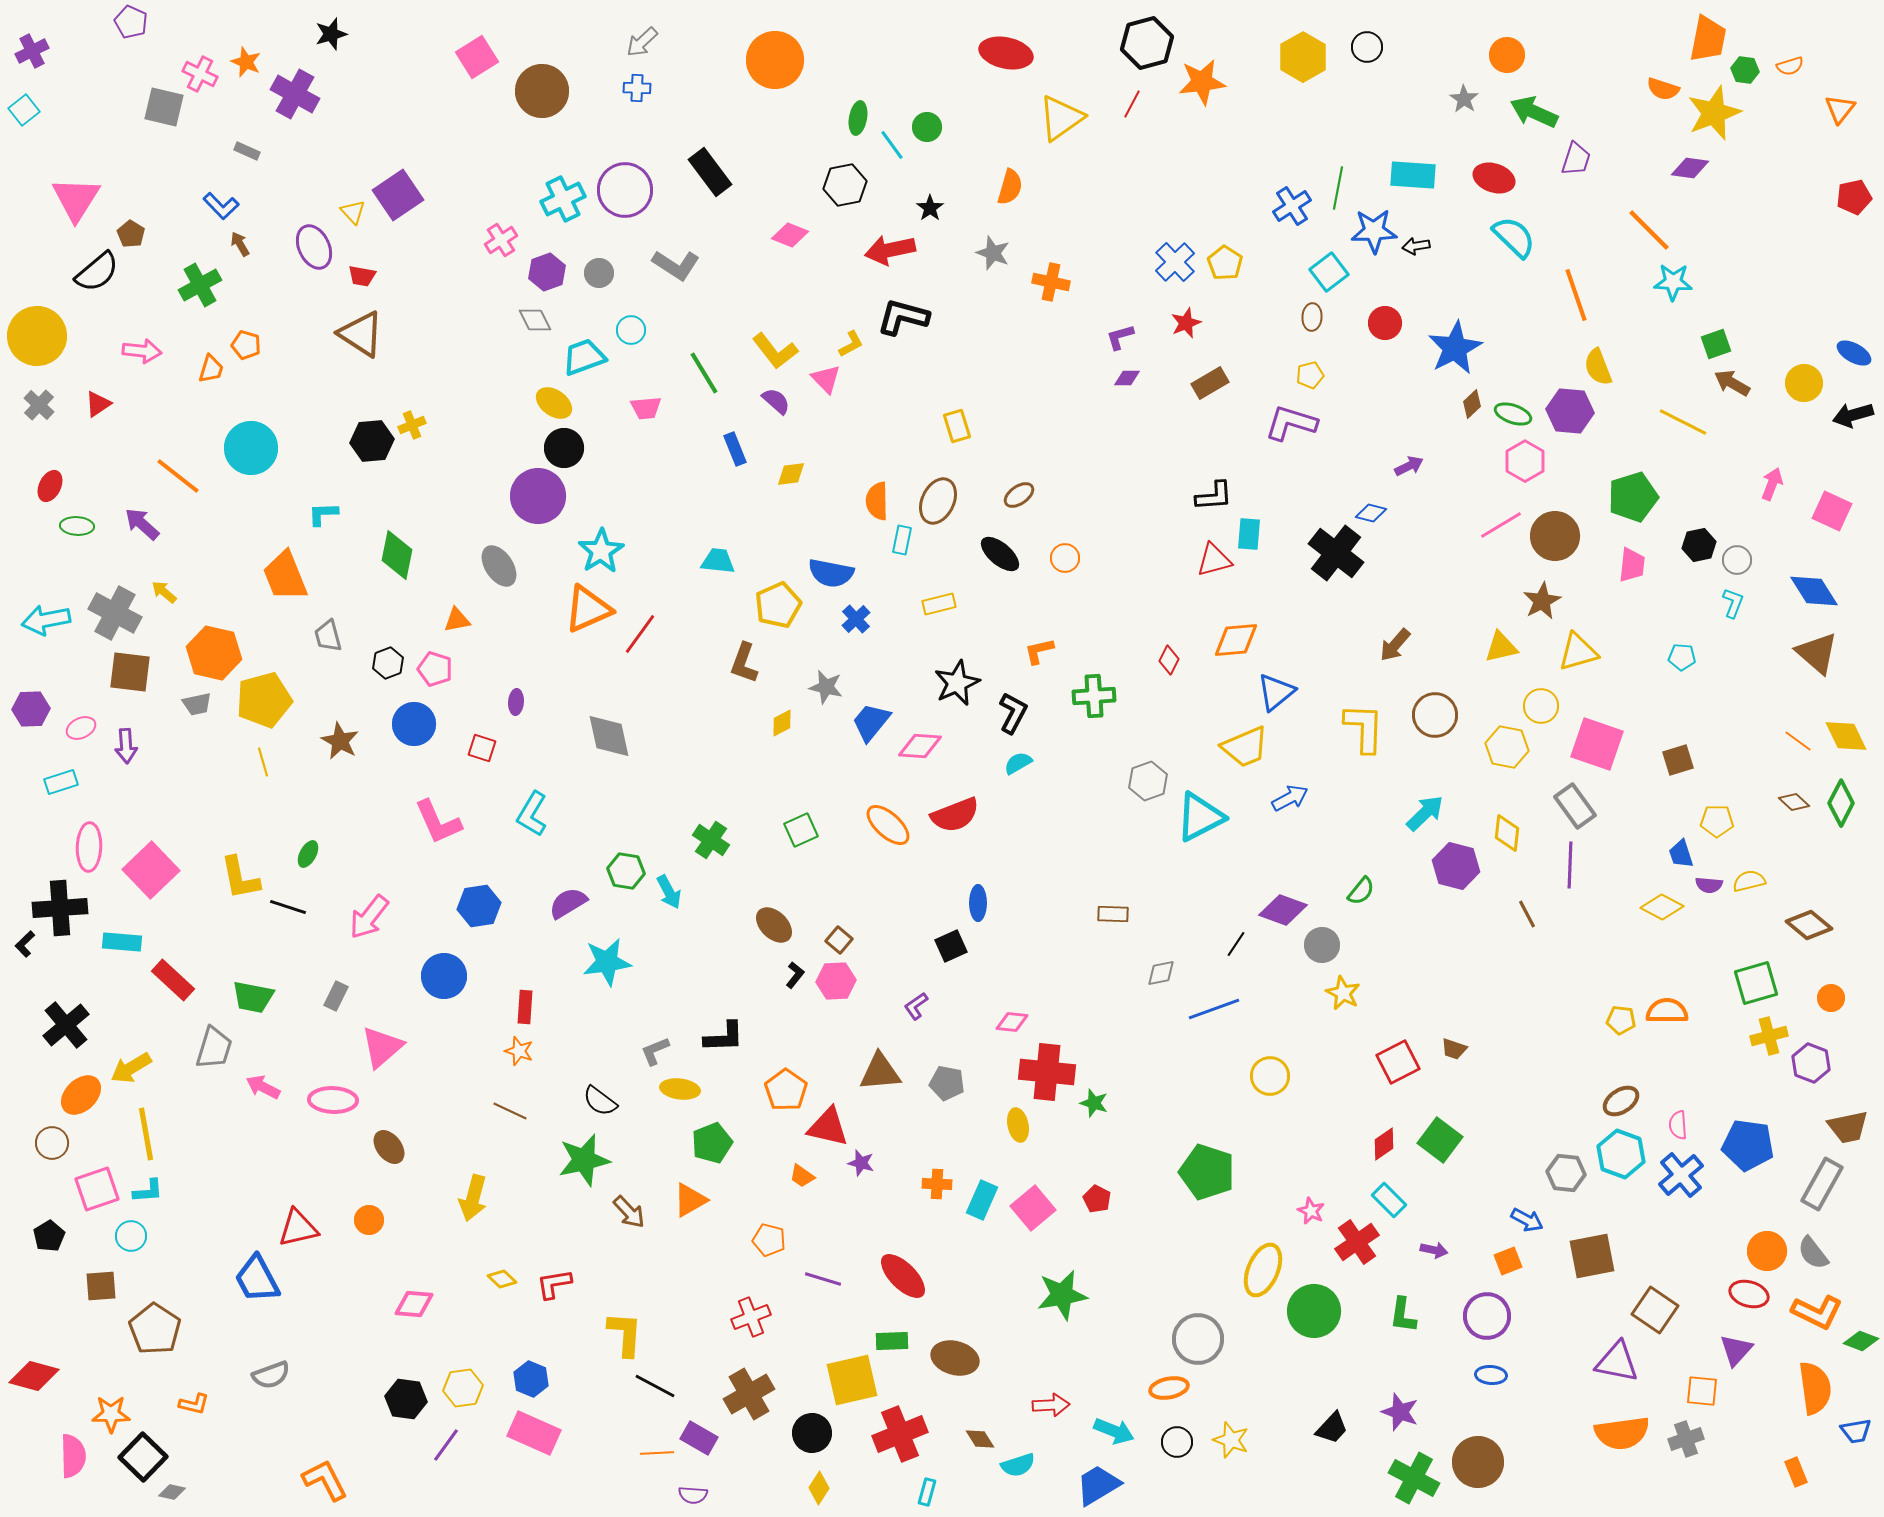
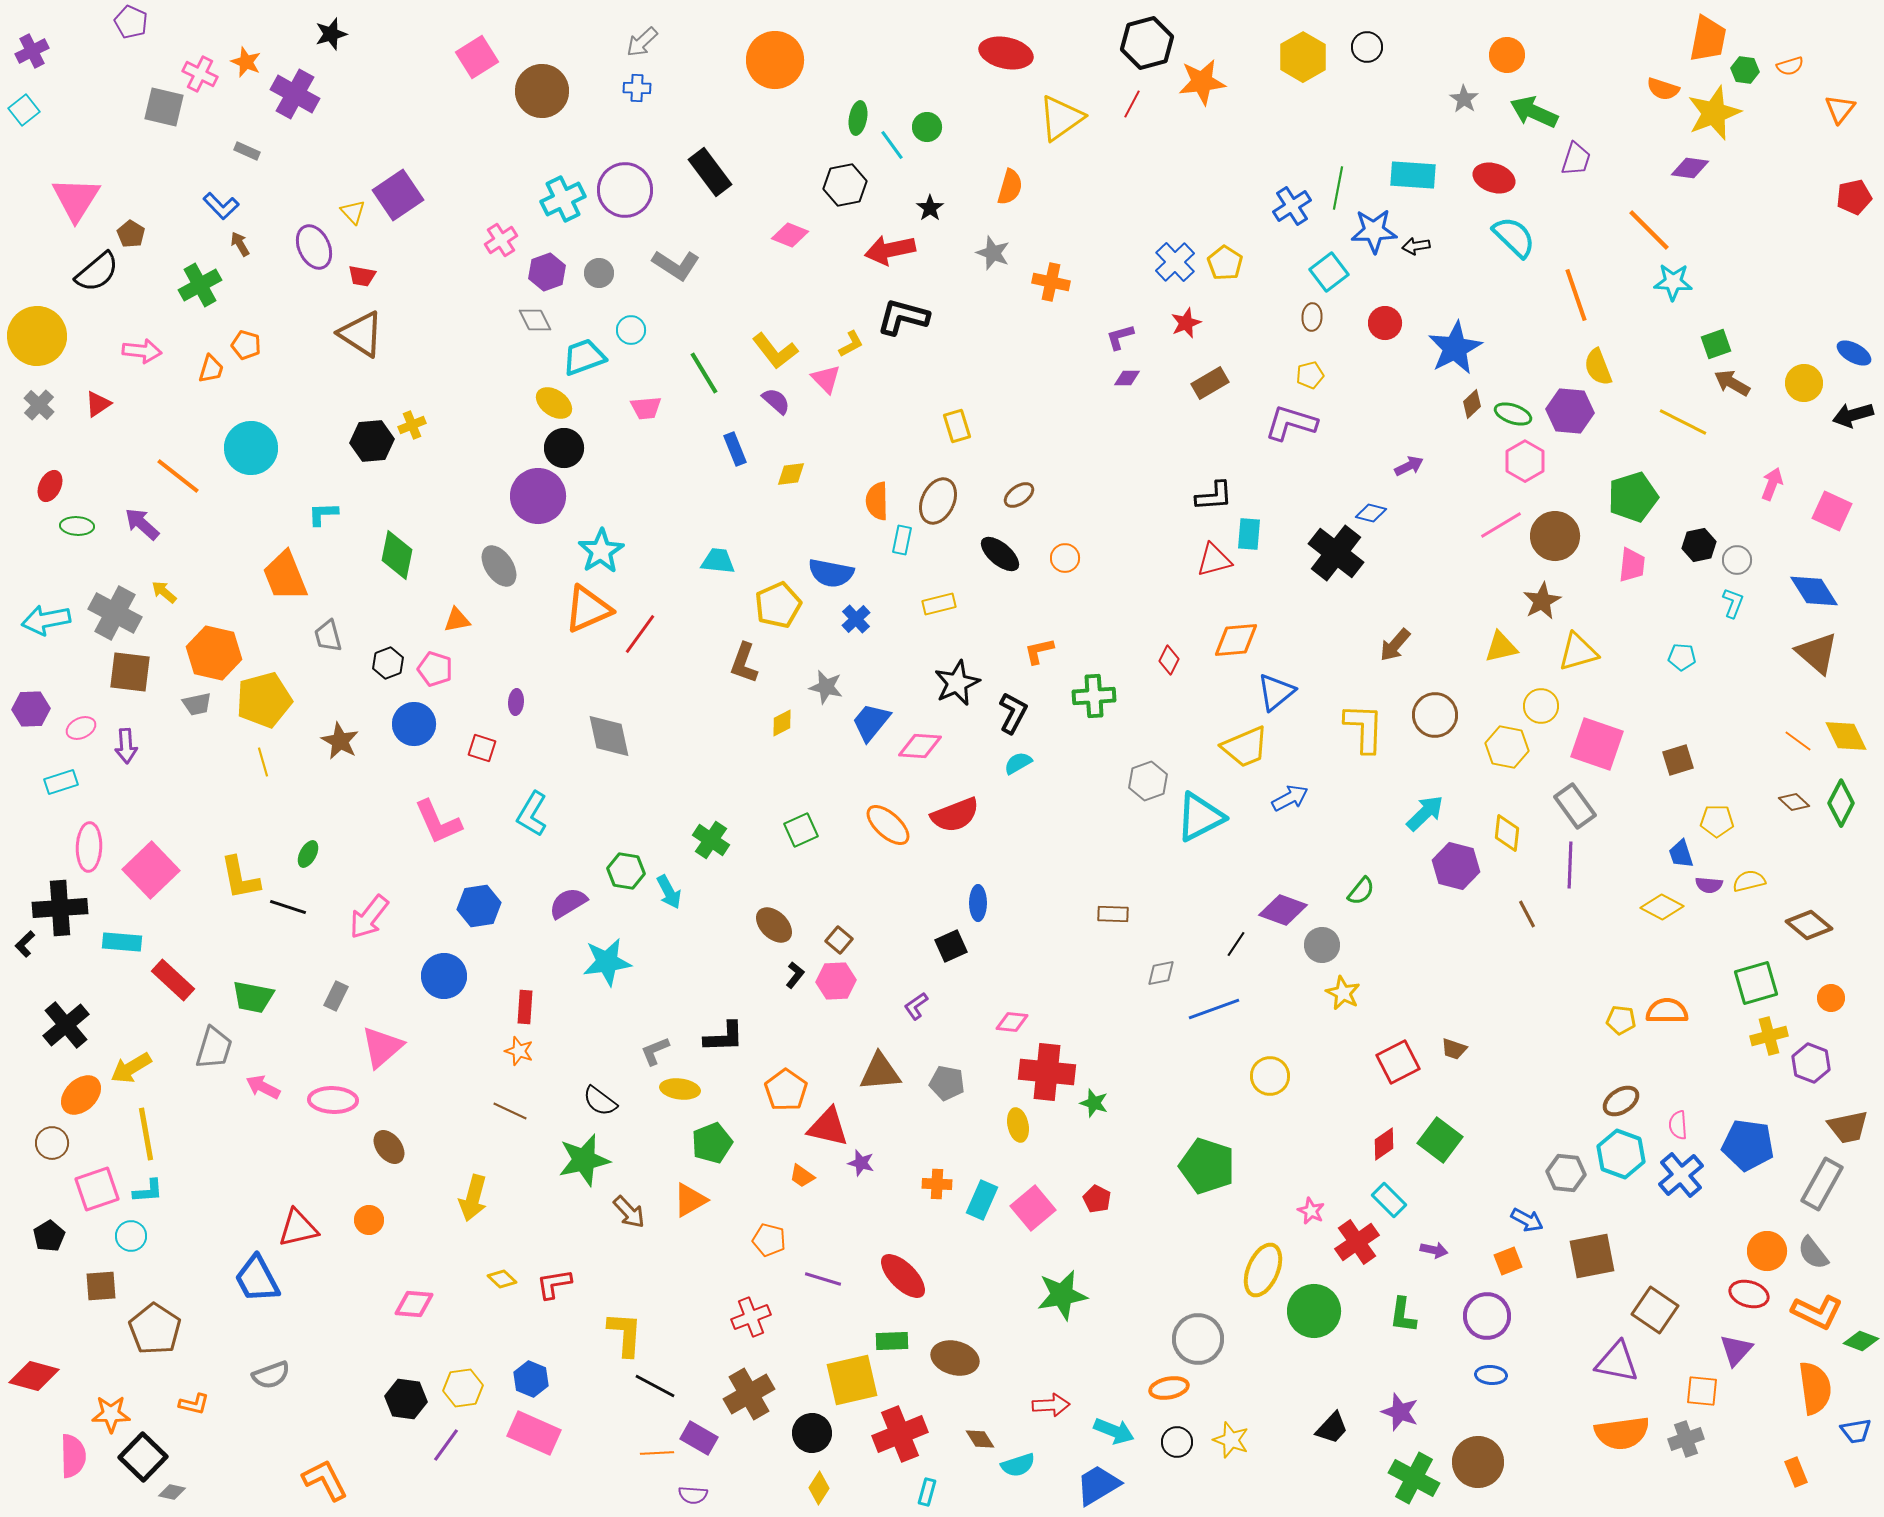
green pentagon at (1207, 1172): moved 6 px up
